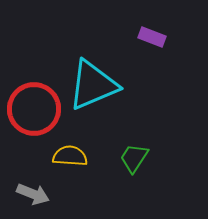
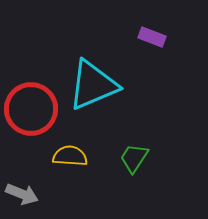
red circle: moved 3 px left
gray arrow: moved 11 px left
